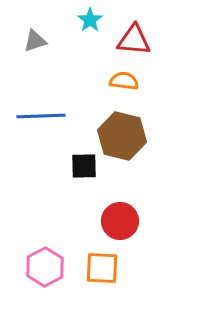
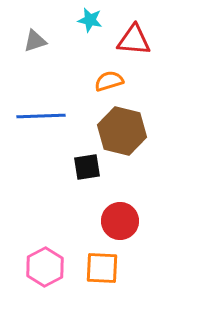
cyan star: rotated 25 degrees counterclockwise
orange semicircle: moved 15 px left; rotated 24 degrees counterclockwise
brown hexagon: moved 5 px up
black square: moved 3 px right, 1 px down; rotated 8 degrees counterclockwise
